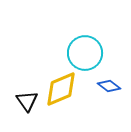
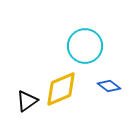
cyan circle: moved 7 px up
black triangle: rotated 30 degrees clockwise
